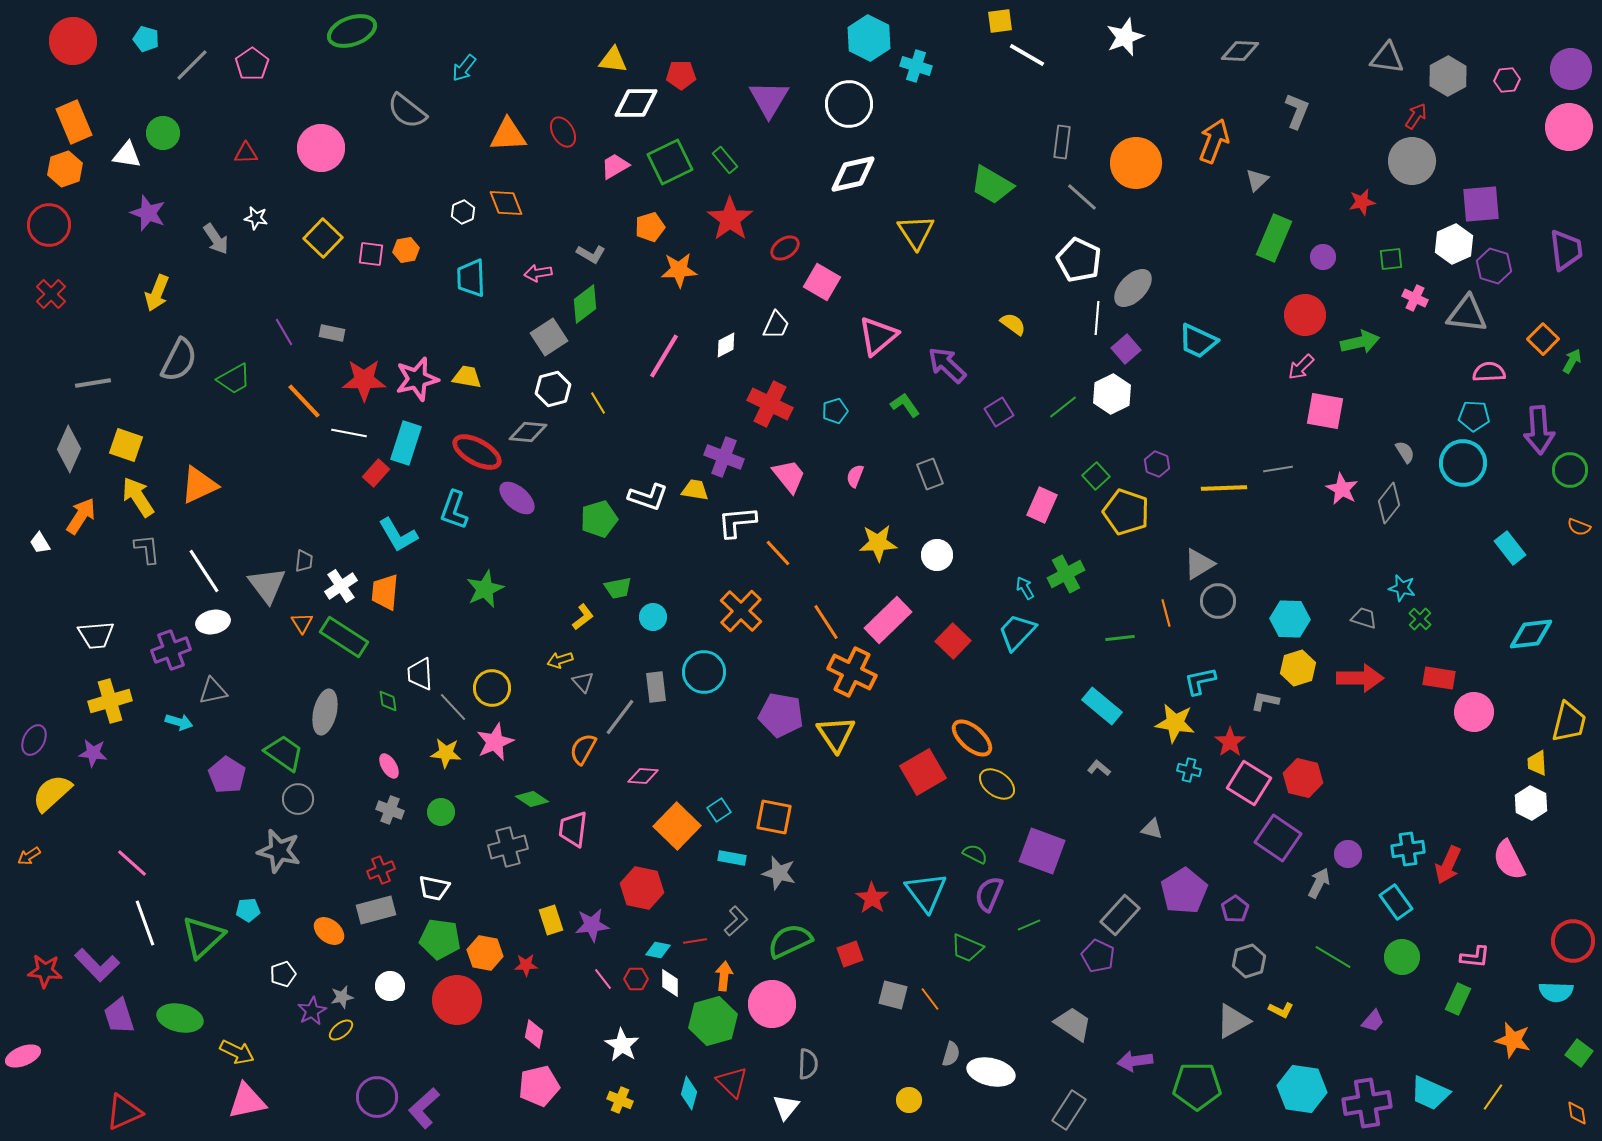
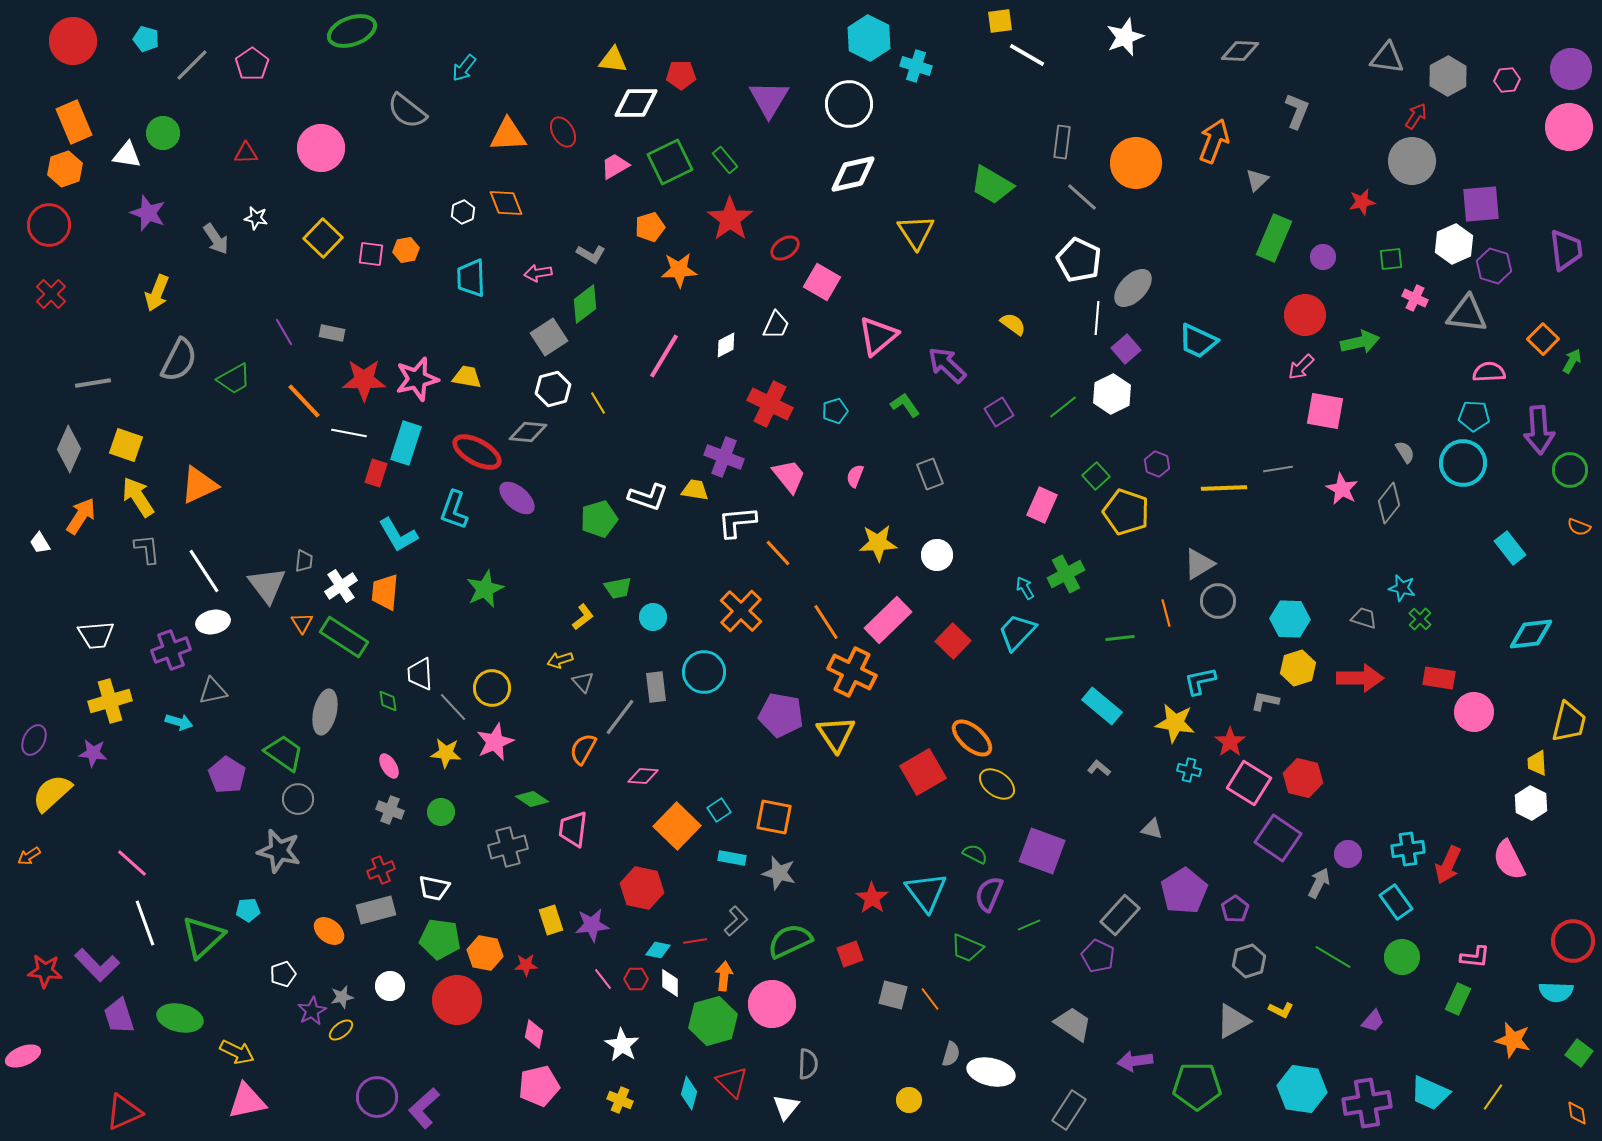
red rectangle at (376, 473): rotated 24 degrees counterclockwise
